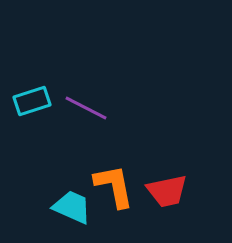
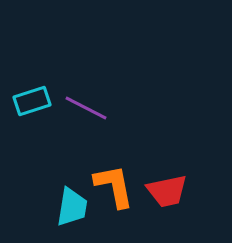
cyan trapezoid: rotated 75 degrees clockwise
